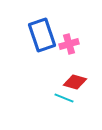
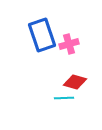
cyan line: rotated 24 degrees counterclockwise
